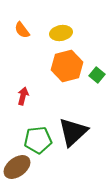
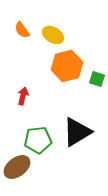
yellow ellipse: moved 8 px left, 2 px down; rotated 40 degrees clockwise
green square: moved 4 px down; rotated 21 degrees counterclockwise
black triangle: moved 4 px right; rotated 12 degrees clockwise
